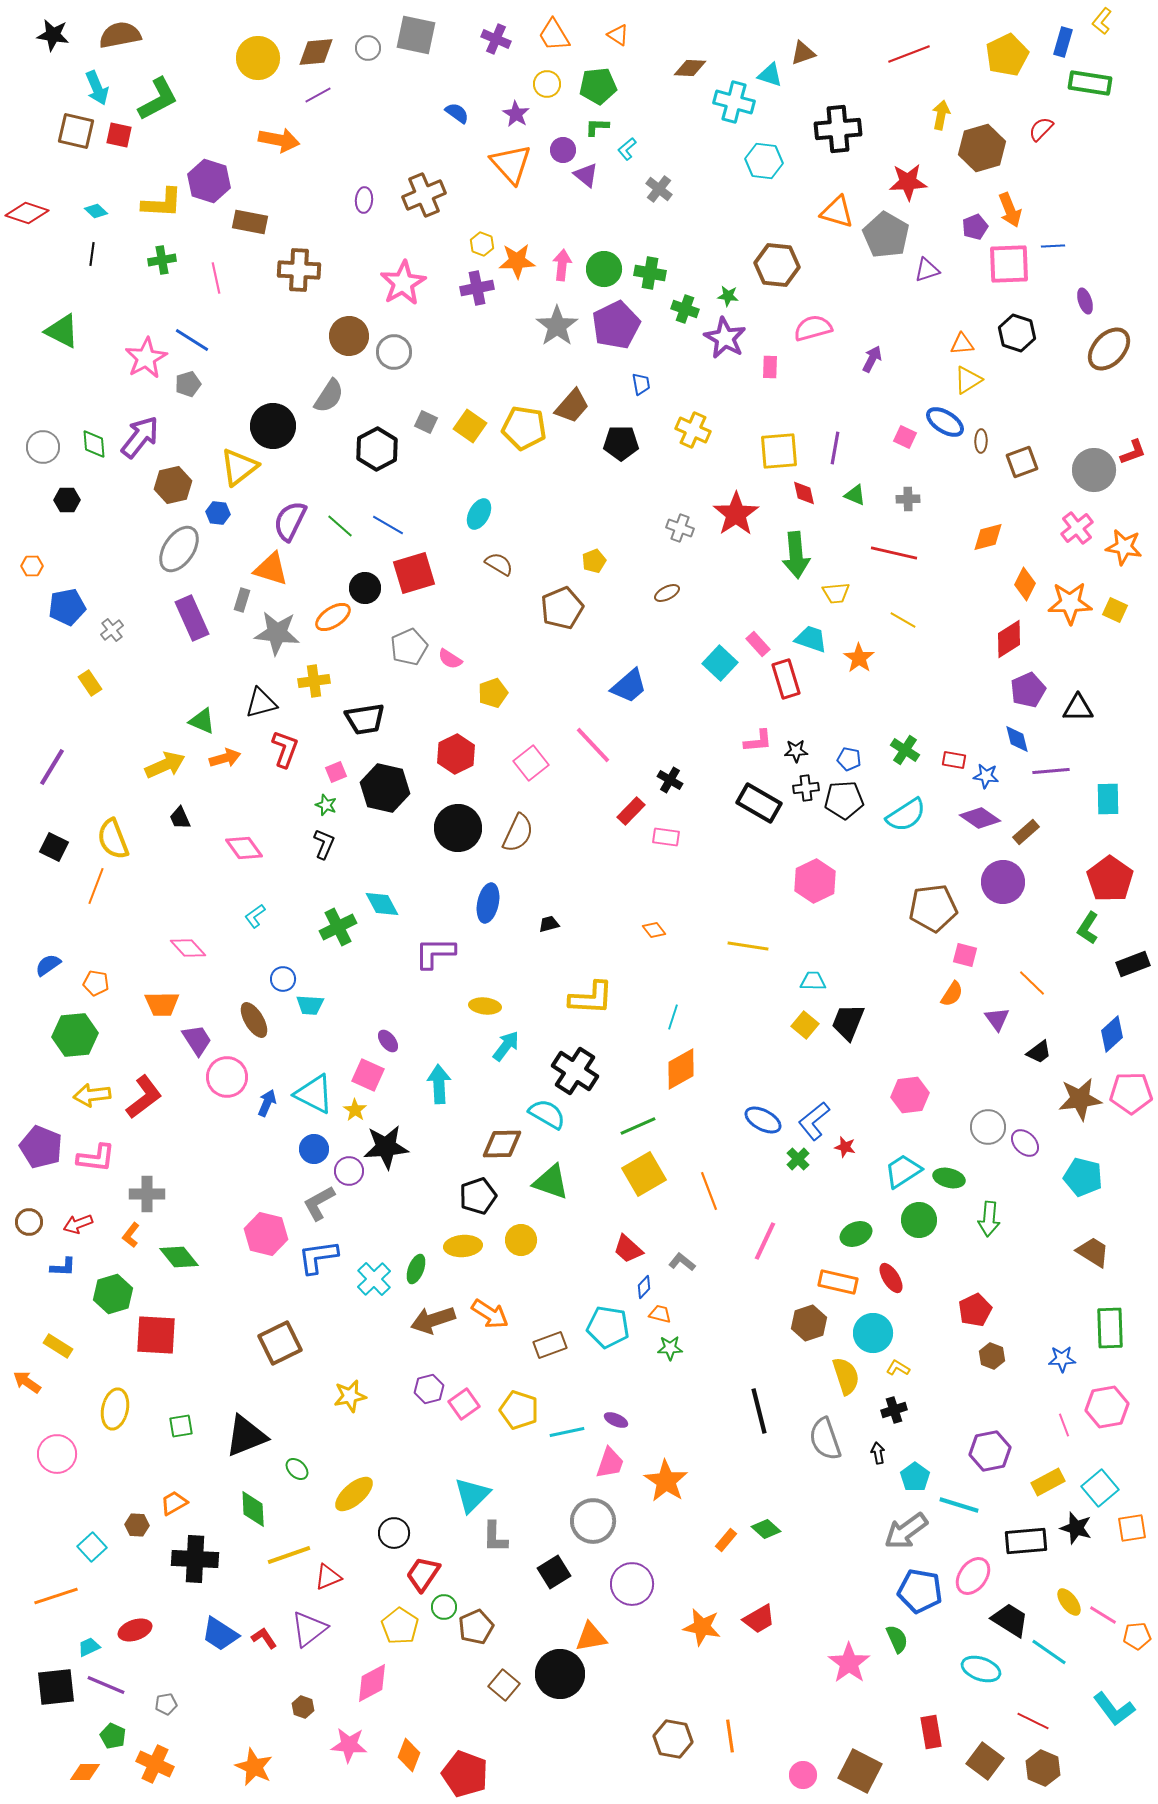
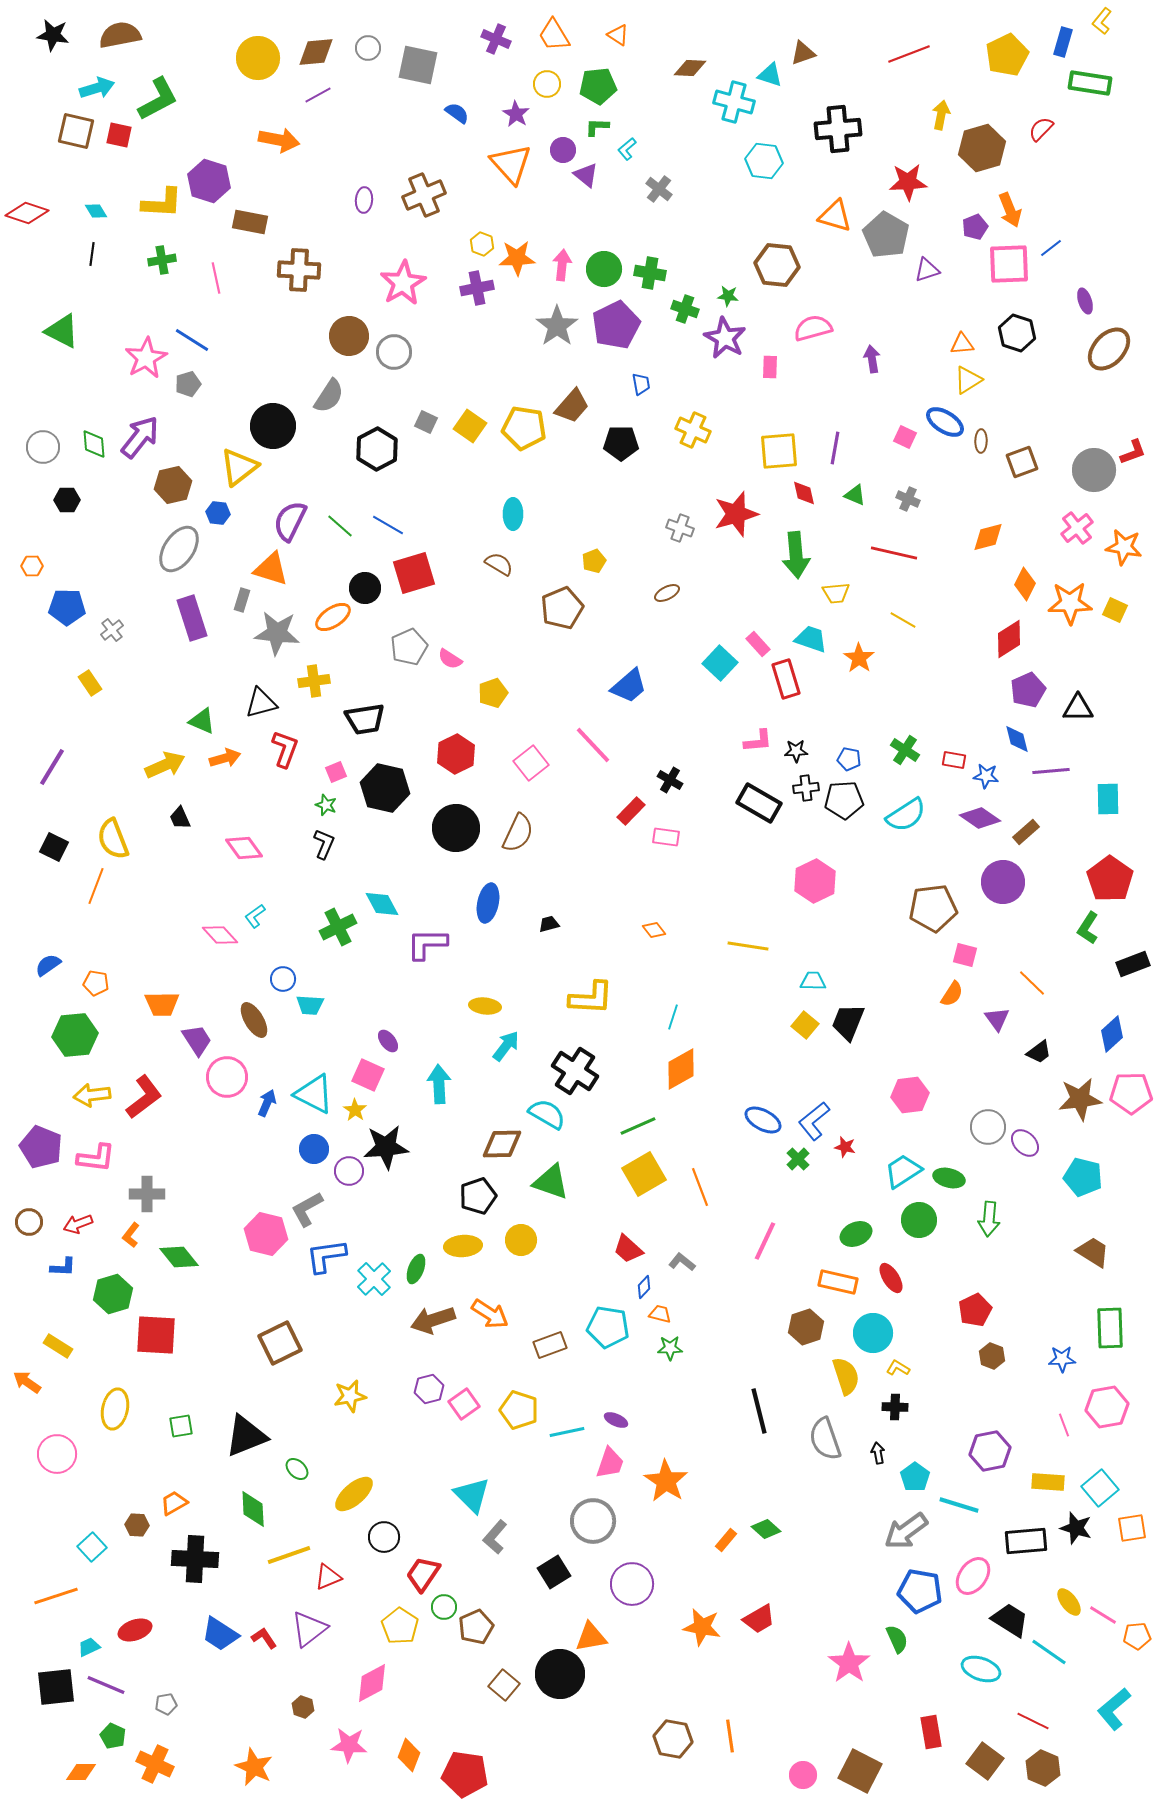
gray square at (416, 35): moved 2 px right, 30 px down
cyan arrow at (97, 88): rotated 84 degrees counterclockwise
cyan diamond at (96, 211): rotated 15 degrees clockwise
orange triangle at (837, 212): moved 2 px left, 4 px down
blue line at (1053, 246): moved 2 px left, 2 px down; rotated 35 degrees counterclockwise
orange star at (517, 261): moved 3 px up
purple arrow at (872, 359): rotated 36 degrees counterclockwise
gray cross at (908, 499): rotated 25 degrees clockwise
cyan ellipse at (479, 514): moved 34 px right; rotated 28 degrees counterclockwise
red star at (736, 514): rotated 18 degrees clockwise
blue pentagon at (67, 607): rotated 12 degrees clockwise
purple rectangle at (192, 618): rotated 6 degrees clockwise
black circle at (458, 828): moved 2 px left
pink diamond at (188, 948): moved 32 px right, 13 px up
purple L-shape at (435, 953): moved 8 px left, 9 px up
orange line at (709, 1191): moved 9 px left, 4 px up
gray L-shape at (319, 1203): moved 12 px left, 6 px down
blue L-shape at (318, 1257): moved 8 px right, 1 px up
brown hexagon at (809, 1323): moved 3 px left, 4 px down
black cross at (894, 1410): moved 1 px right, 3 px up; rotated 20 degrees clockwise
yellow rectangle at (1048, 1482): rotated 32 degrees clockwise
cyan triangle at (472, 1495): rotated 30 degrees counterclockwise
black circle at (394, 1533): moved 10 px left, 4 px down
gray L-shape at (495, 1537): rotated 40 degrees clockwise
cyan L-shape at (1114, 1709): rotated 87 degrees clockwise
orange diamond at (85, 1772): moved 4 px left
red pentagon at (465, 1774): rotated 12 degrees counterclockwise
